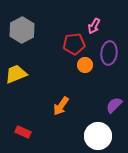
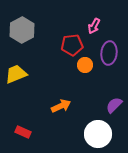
red pentagon: moved 2 px left, 1 px down
orange arrow: rotated 150 degrees counterclockwise
white circle: moved 2 px up
